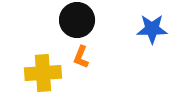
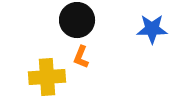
yellow cross: moved 4 px right, 4 px down
